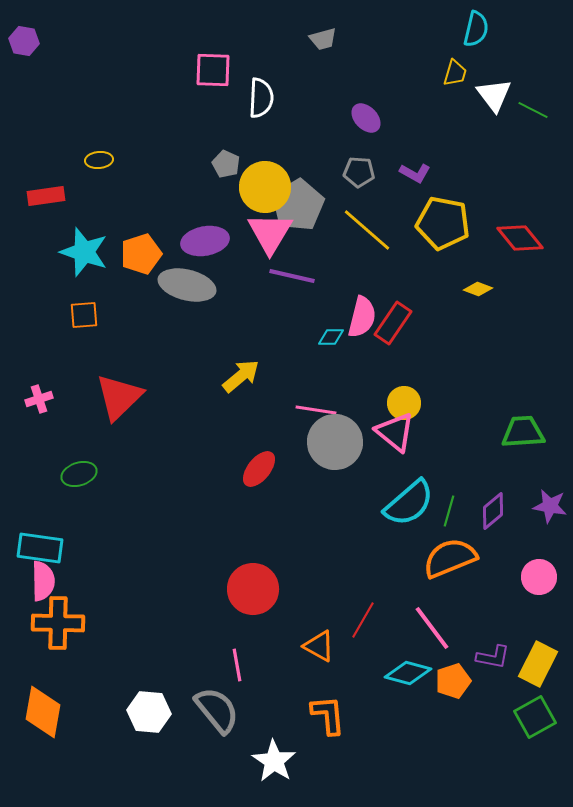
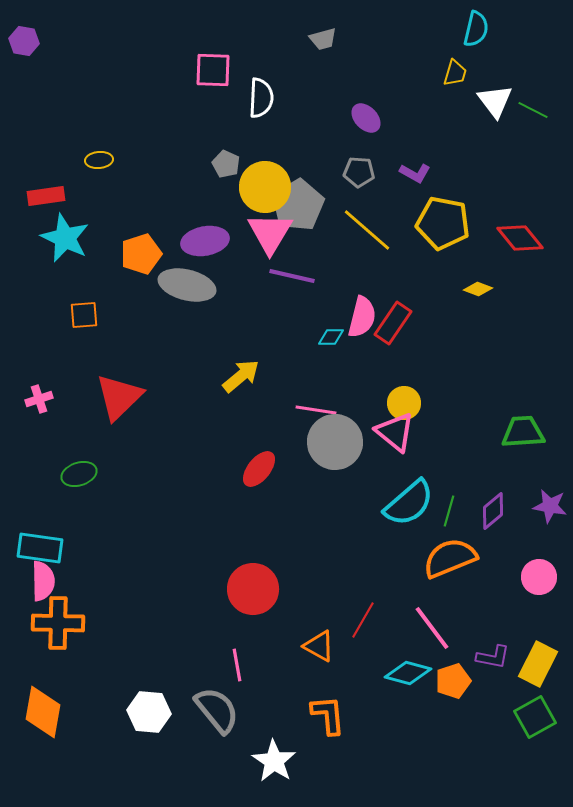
white triangle at (494, 95): moved 1 px right, 6 px down
cyan star at (84, 252): moved 19 px left, 14 px up; rotated 6 degrees clockwise
